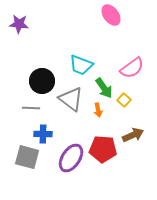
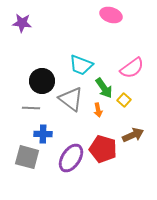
pink ellipse: rotated 35 degrees counterclockwise
purple star: moved 3 px right, 1 px up
red pentagon: rotated 12 degrees clockwise
